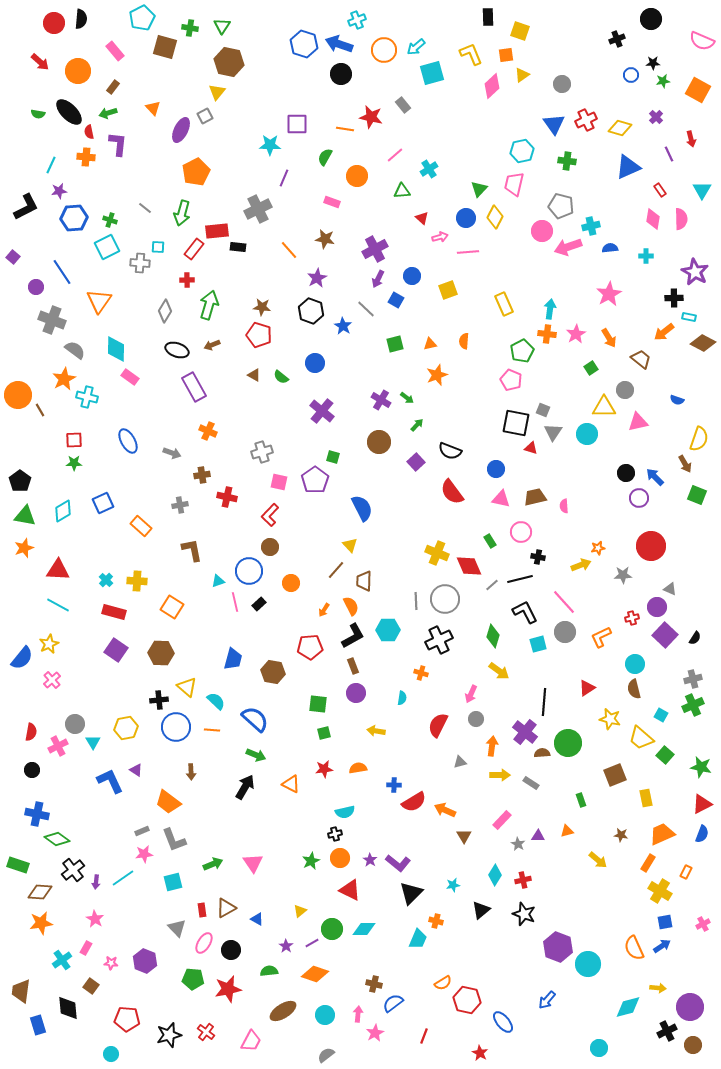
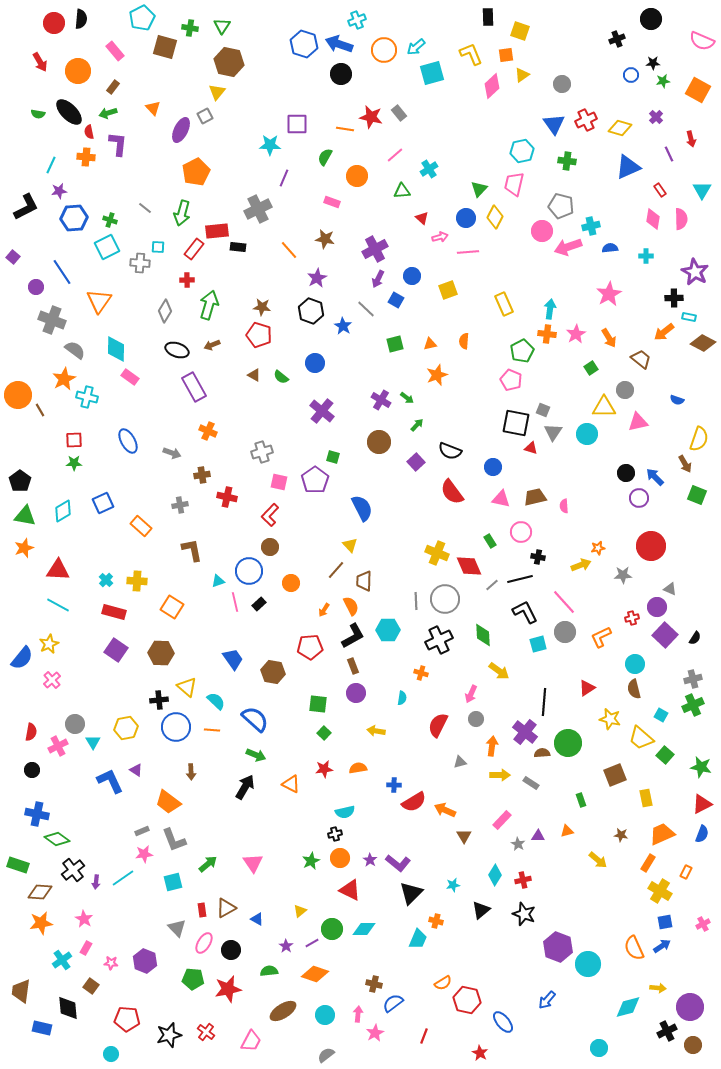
red arrow at (40, 62): rotated 18 degrees clockwise
gray rectangle at (403, 105): moved 4 px left, 8 px down
blue circle at (496, 469): moved 3 px left, 2 px up
green diamond at (493, 636): moved 10 px left, 1 px up; rotated 20 degrees counterclockwise
blue trapezoid at (233, 659): rotated 50 degrees counterclockwise
green square at (324, 733): rotated 32 degrees counterclockwise
green arrow at (213, 864): moved 5 px left; rotated 18 degrees counterclockwise
pink star at (95, 919): moved 11 px left
blue rectangle at (38, 1025): moved 4 px right, 3 px down; rotated 60 degrees counterclockwise
